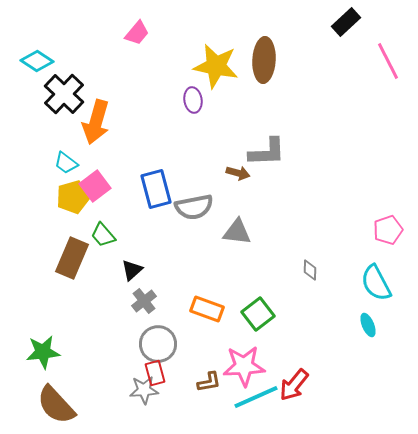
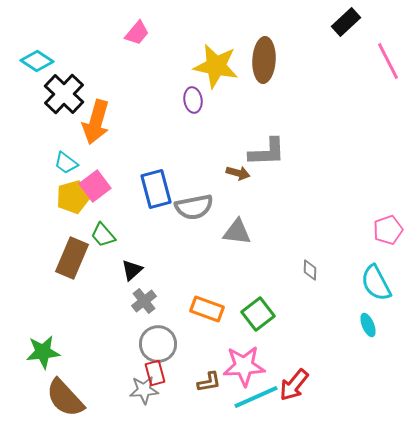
brown semicircle: moved 9 px right, 7 px up
